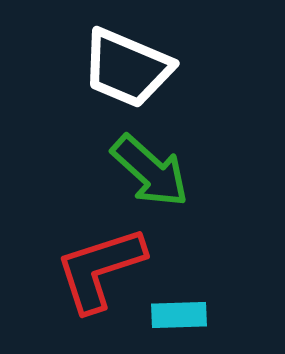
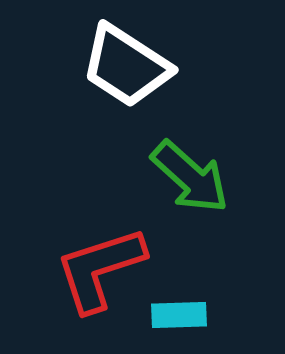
white trapezoid: moved 1 px left, 2 px up; rotated 10 degrees clockwise
green arrow: moved 40 px right, 6 px down
